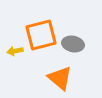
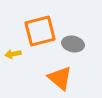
orange square: moved 1 px left, 4 px up
yellow arrow: moved 2 px left, 3 px down
